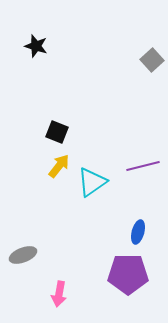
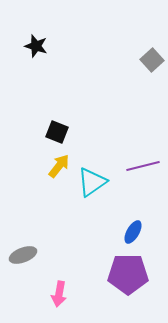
blue ellipse: moved 5 px left; rotated 15 degrees clockwise
